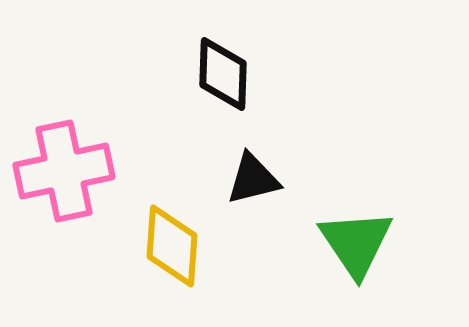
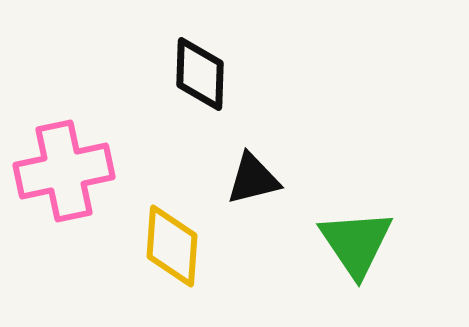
black diamond: moved 23 px left
